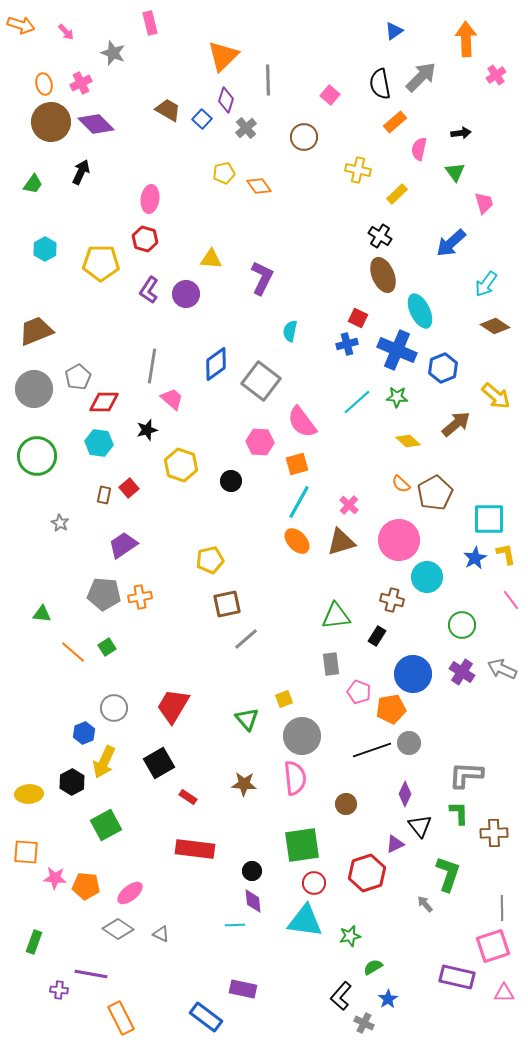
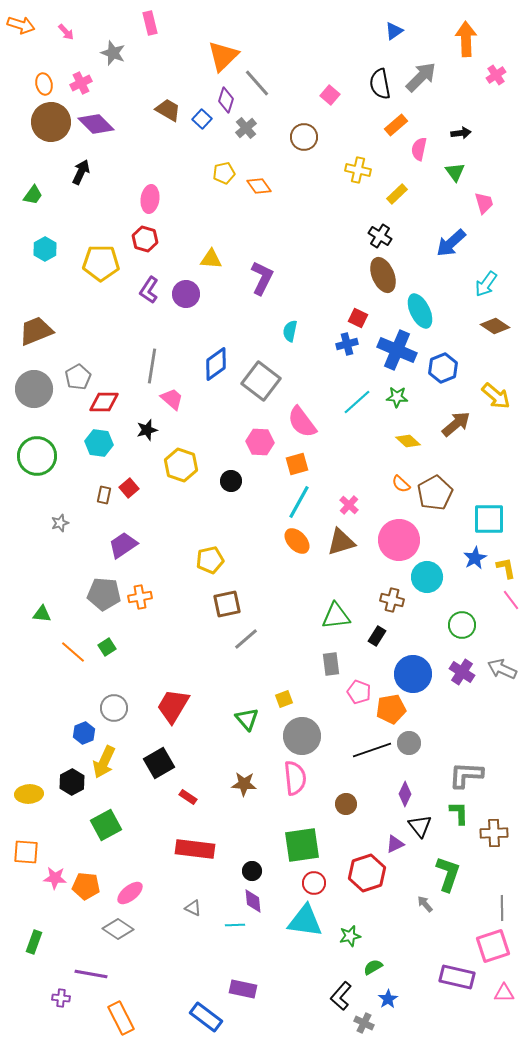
gray line at (268, 80): moved 11 px left, 3 px down; rotated 40 degrees counterclockwise
orange rectangle at (395, 122): moved 1 px right, 3 px down
green trapezoid at (33, 184): moved 11 px down
gray star at (60, 523): rotated 24 degrees clockwise
yellow L-shape at (506, 554): moved 14 px down
gray triangle at (161, 934): moved 32 px right, 26 px up
purple cross at (59, 990): moved 2 px right, 8 px down
